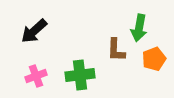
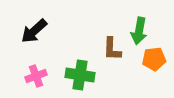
green arrow: moved 3 px down
brown L-shape: moved 4 px left, 1 px up
orange pentagon: rotated 15 degrees clockwise
green cross: rotated 16 degrees clockwise
